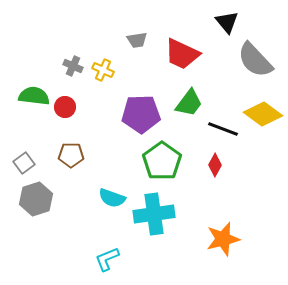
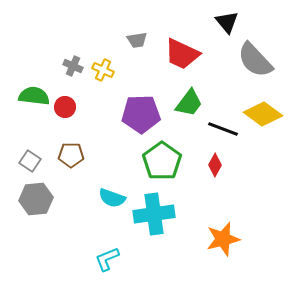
gray square: moved 6 px right, 2 px up; rotated 20 degrees counterclockwise
gray hexagon: rotated 12 degrees clockwise
